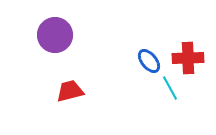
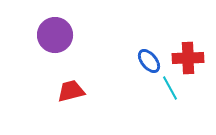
red trapezoid: moved 1 px right
